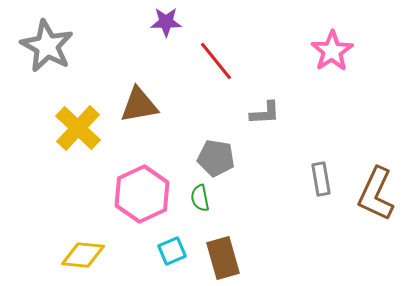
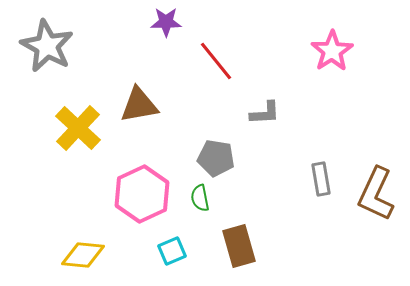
brown rectangle: moved 16 px right, 12 px up
